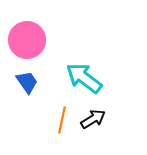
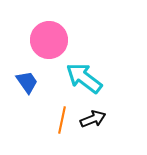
pink circle: moved 22 px right
black arrow: rotated 10 degrees clockwise
